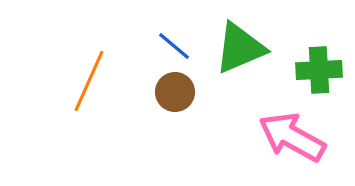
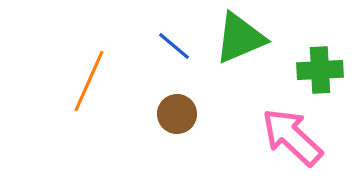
green triangle: moved 10 px up
green cross: moved 1 px right
brown circle: moved 2 px right, 22 px down
pink arrow: rotated 14 degrees clockwise
